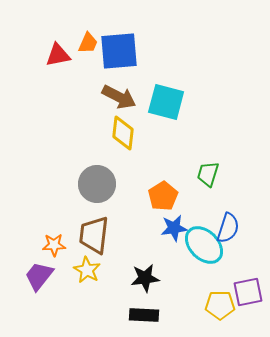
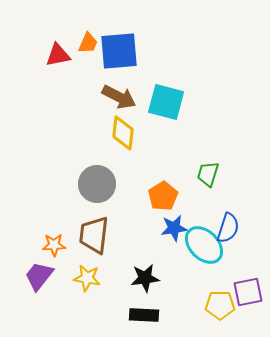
yellow star: moved 8 px down; rotated 20 degrees counterclockwise
